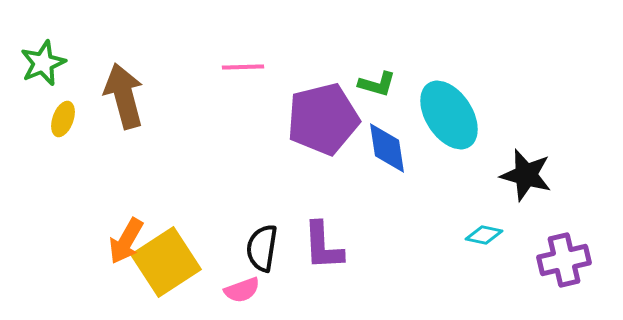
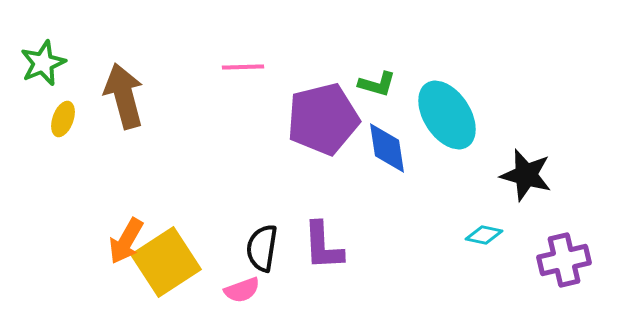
cyan ellipse: moved 2 px left
